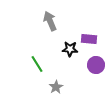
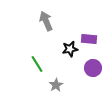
gray arrow: moved 4 px left
black star: rotated 14 degrees counterclockwise
purple circle: moved 3 px left, 3 px down
gray star: moved 2 px up
